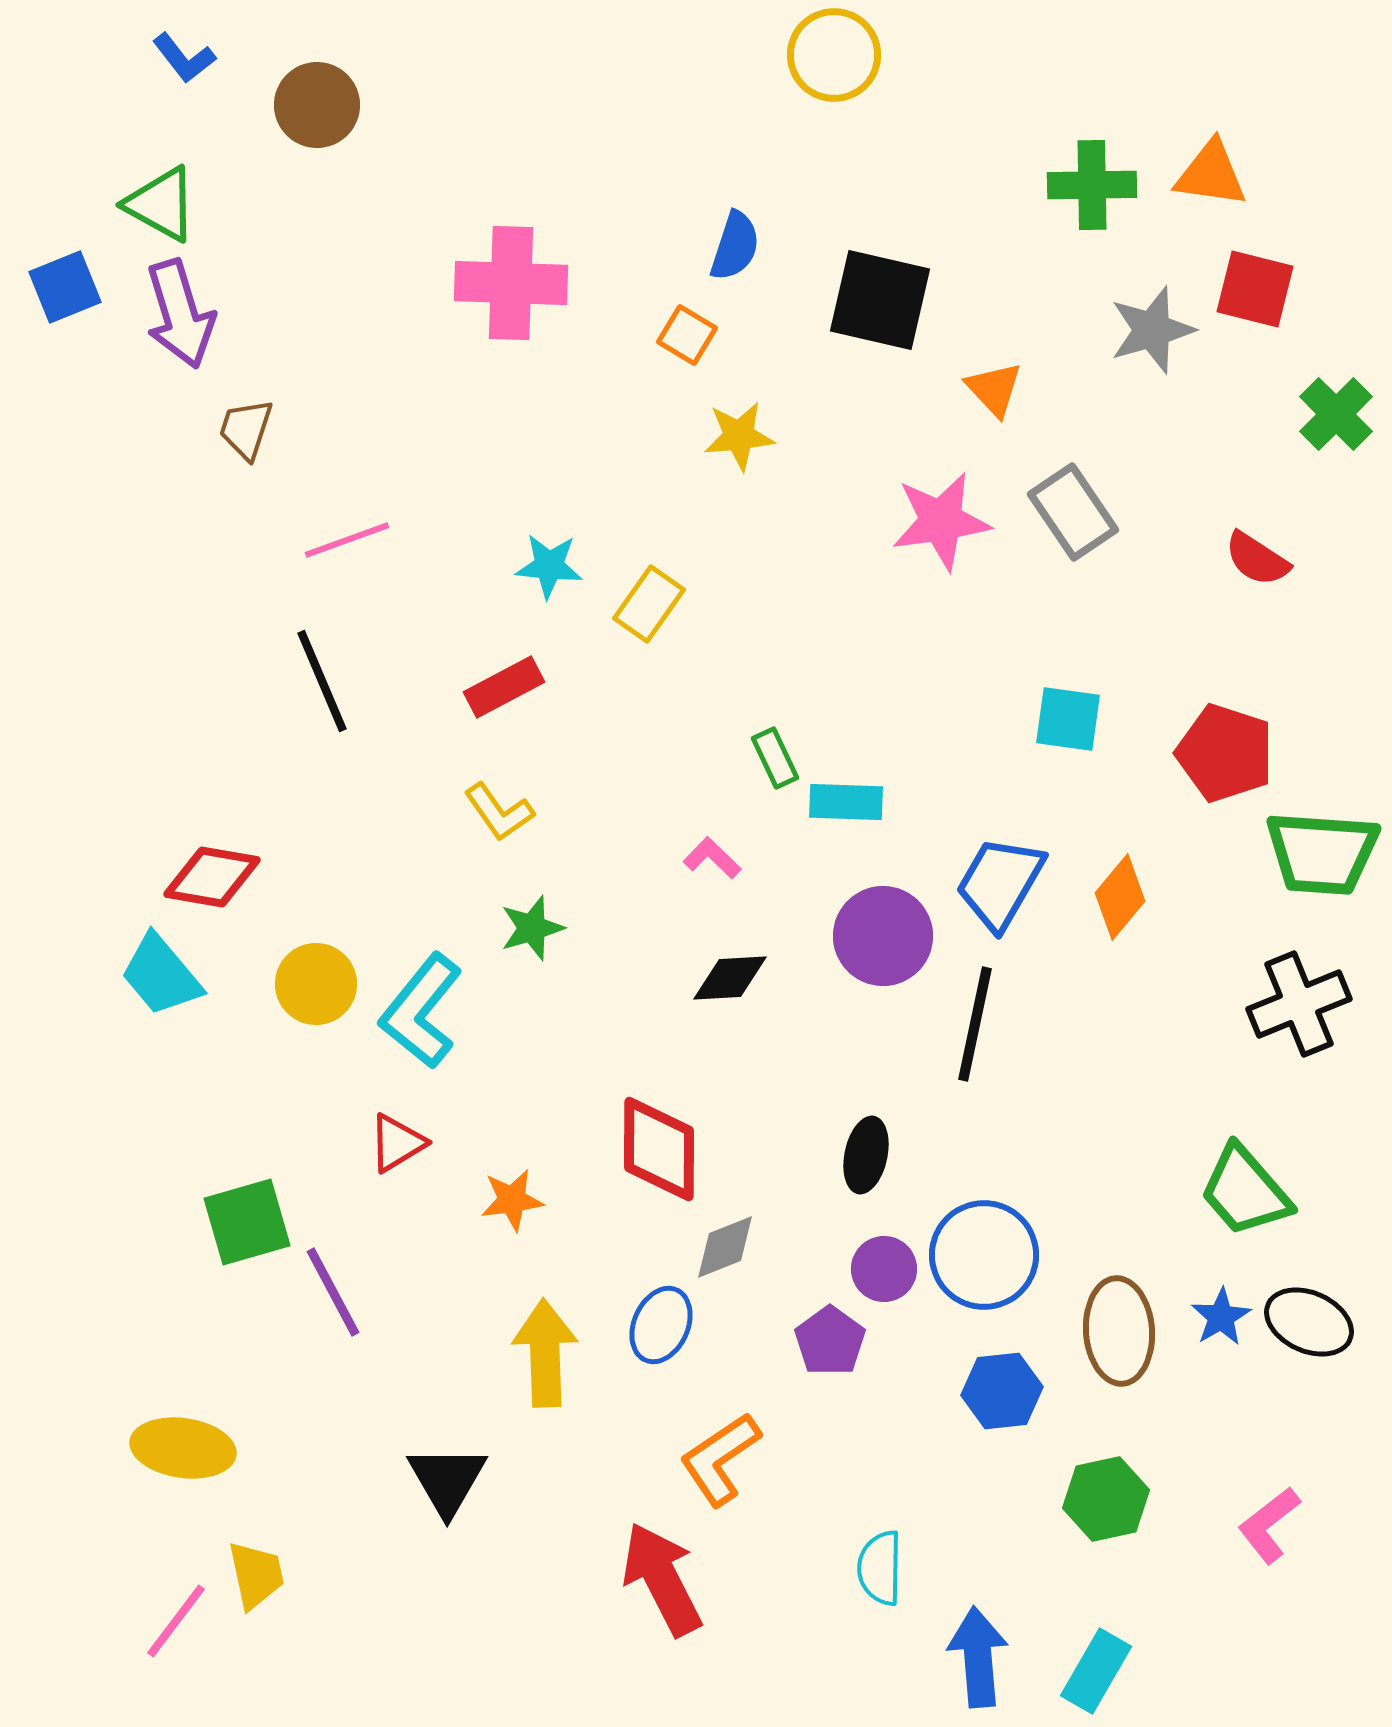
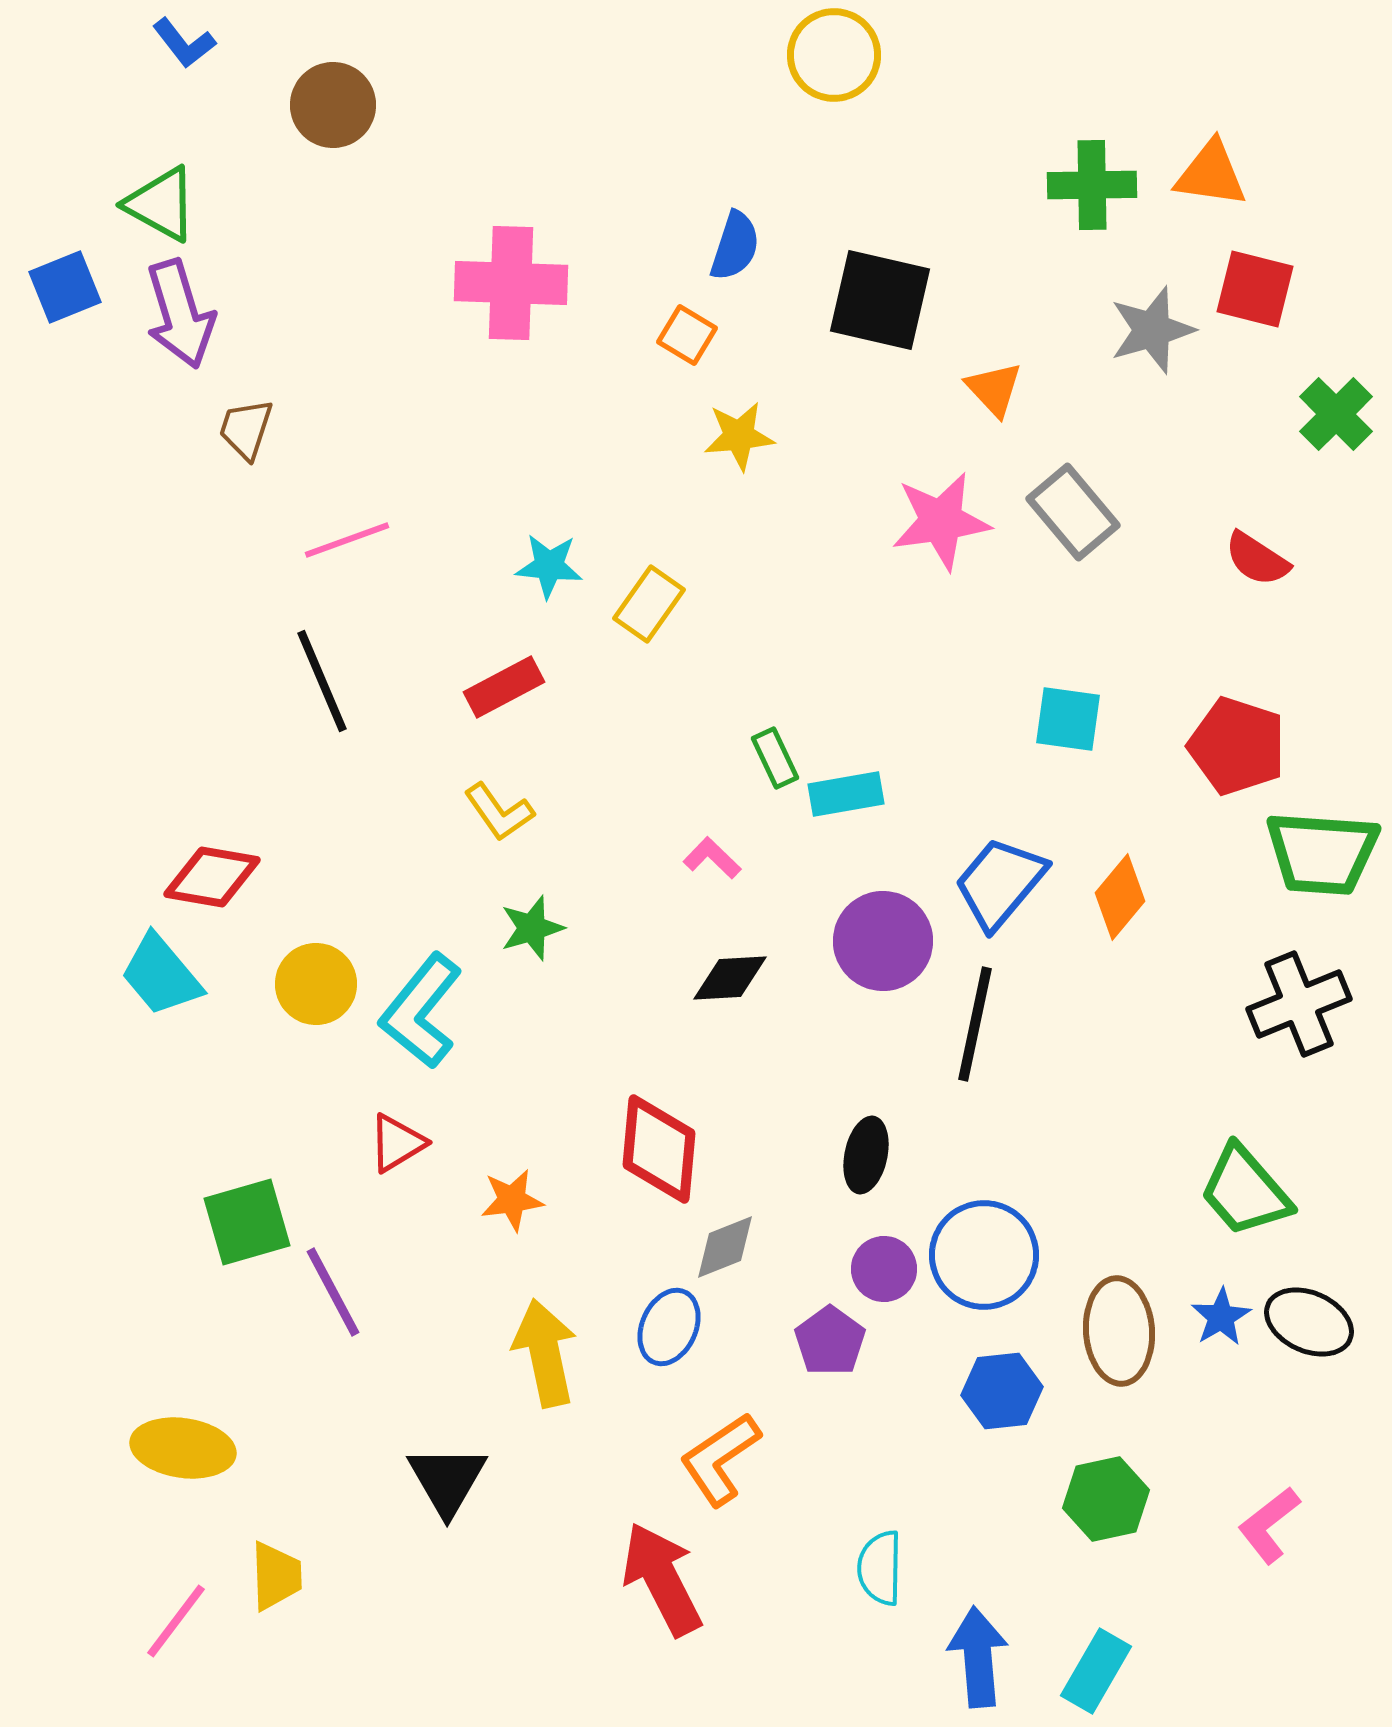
blue L-shape at (184, 58): moved 15 px up
brown circle at (317, 105): moved 16 px right
gray rectangle at (1073, 512): rotated 6 degrees counterclockwise
red pentagon at (1225, 753): moved 12 px right, 7 px up
cyan rectangle at (846, 802): moved 8 px up; rotated 12 degrees counterclockwise
blue trapezoid at (1000, 883): rotated 10 degrees clockwise
purple circle at (883, 936): moved 5 px down
red diamond at (659, 1149): rotated 5 degrees clockwise
blue ellipse at (661, 1325): moved 8 px right, 2 px down
yellow arrow at (545, 1353): rotated 10 degrees counterclockwise
yellow trapezoid at (256, 1575): moved 20 px right, 1 px down; rotated 10 degrees clockwise
